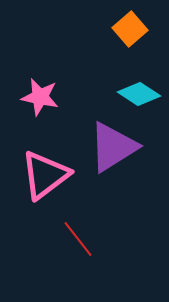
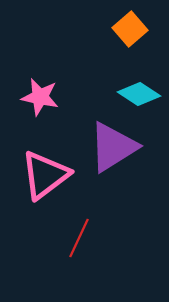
red line: moved 1 px right, 1 px up; rotated 63 degrees clockwise
